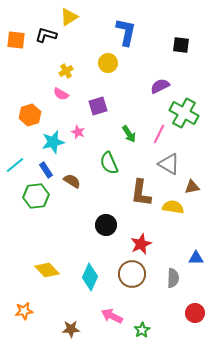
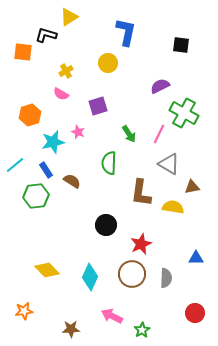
orange square: moved 7 px right, 12 px down
green semicircle: rotated 25 degrees clockwise
gray semicircle: moved 7 px left
